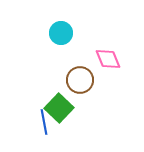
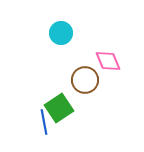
pink diamond: moved 2 px down
brown circle: moved 5 px right
green square: rotated 12 degrees clockwise
